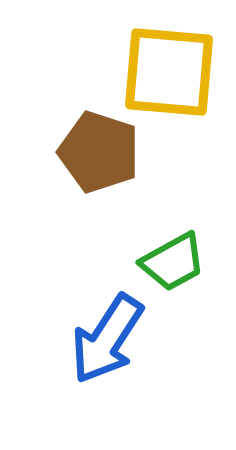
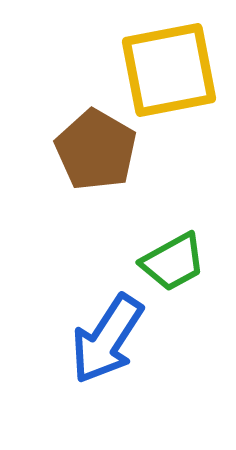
yellow square: moved 2 px up; rotated 16 degrees counterclockwise
brown pentagon: moved 3 px left, 2 px up; rotated 12 degrees clockwise
